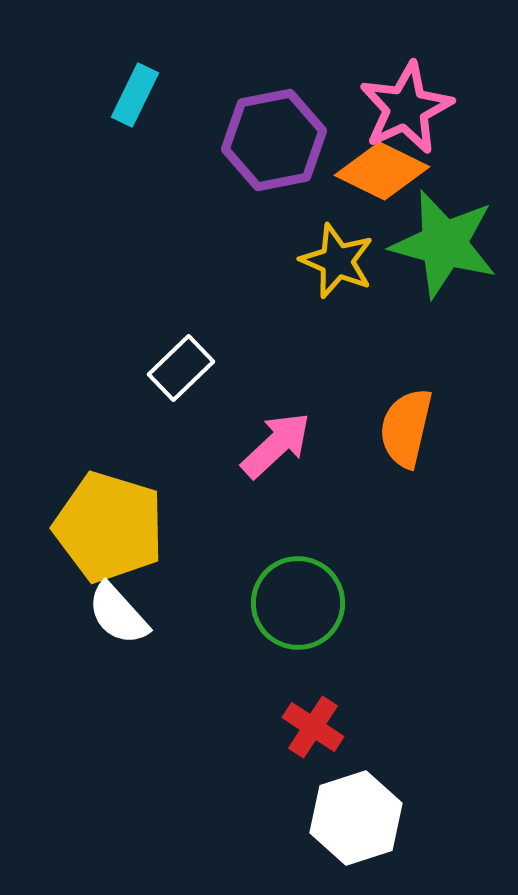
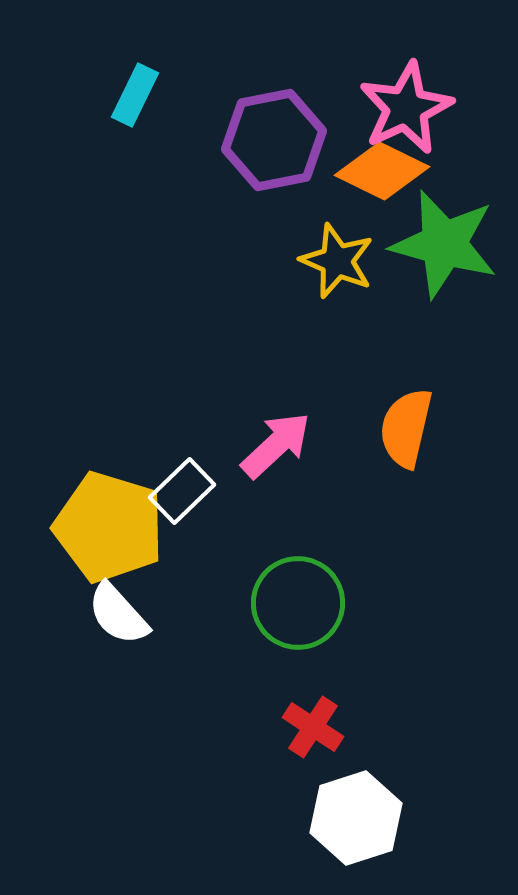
white rectangle: moved 1 px right, 123 px down
